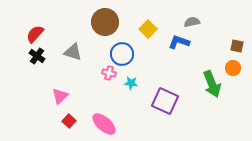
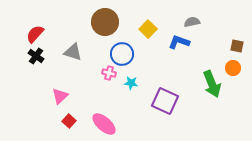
black cross: moved 1 px left
